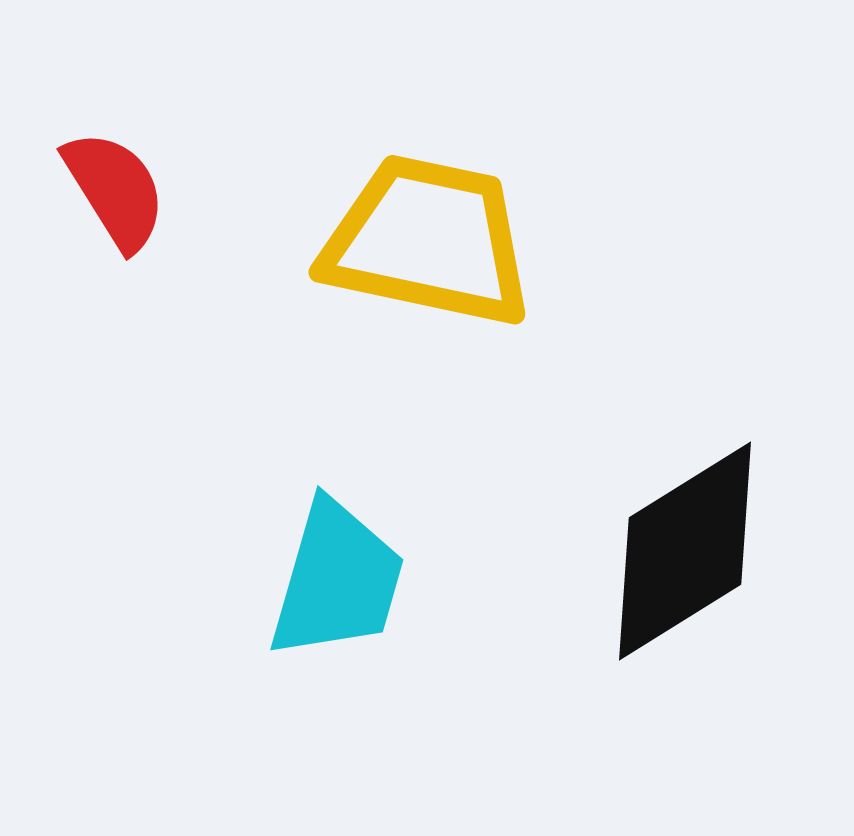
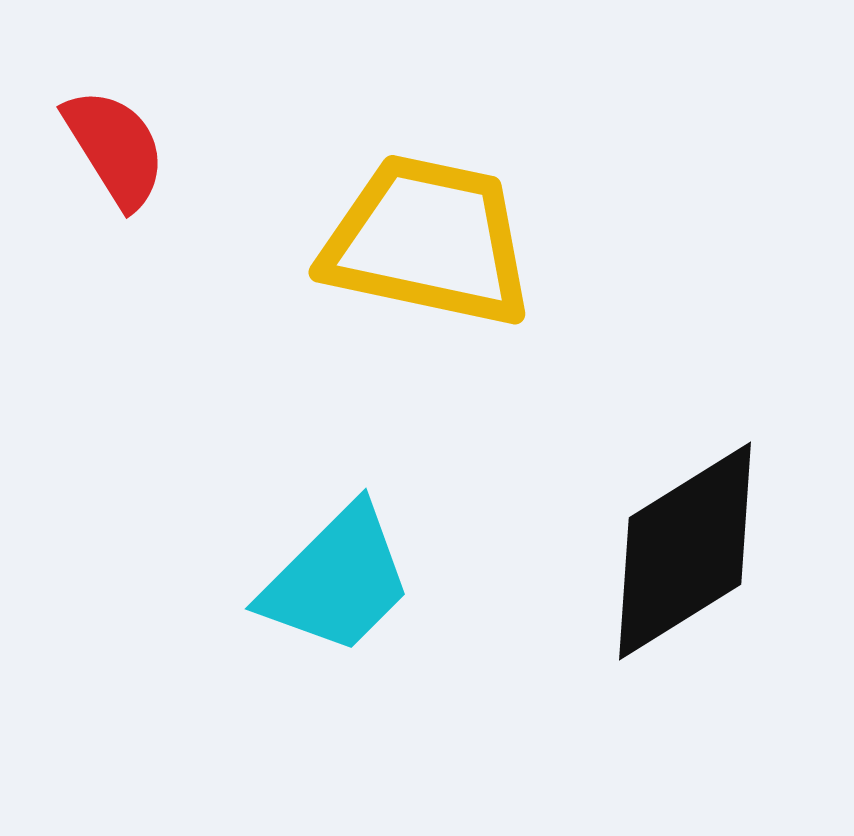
red semicircle: moved 42 px up
cyan trapezoid: rotated 29 degrees clockwise
